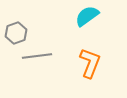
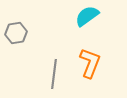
gray hexagon: rotated 10 degrees clockwise
gray line: moved 17 px right, 18 px down; rotated 76 degrees counterclockwise
